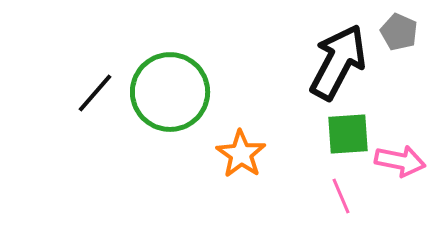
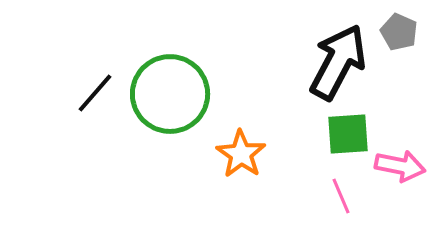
green circle: moved 2 px down
pink arrow: moved 5 px down
